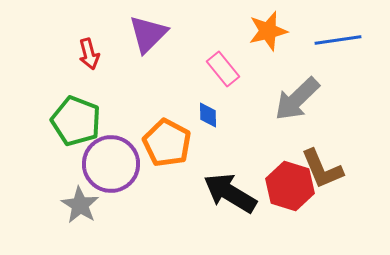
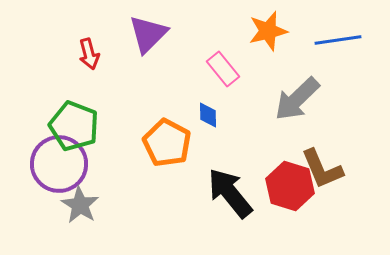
green pentagon: moved 2 px left, 5 px down
purple circle: moved 52 px left
black arrow: rotated 20 degrees clockwise
